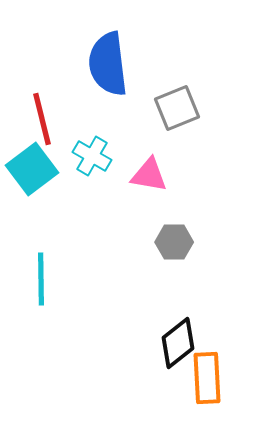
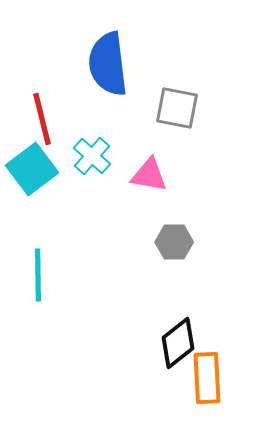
gray square: rotated 33 degrees clockwise
cyan cross: rotated 12 degrees clockwise
cyan line: moved 3 px left, 4 px up
